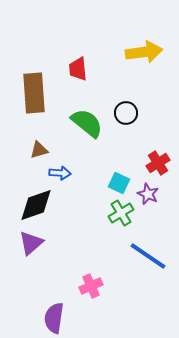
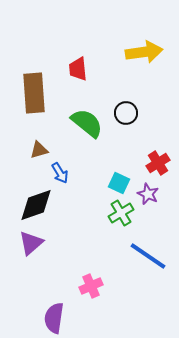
blue arrow: rotated 55 degrees clockwise
